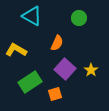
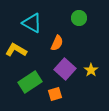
cyan triangle: moved 7 px down
